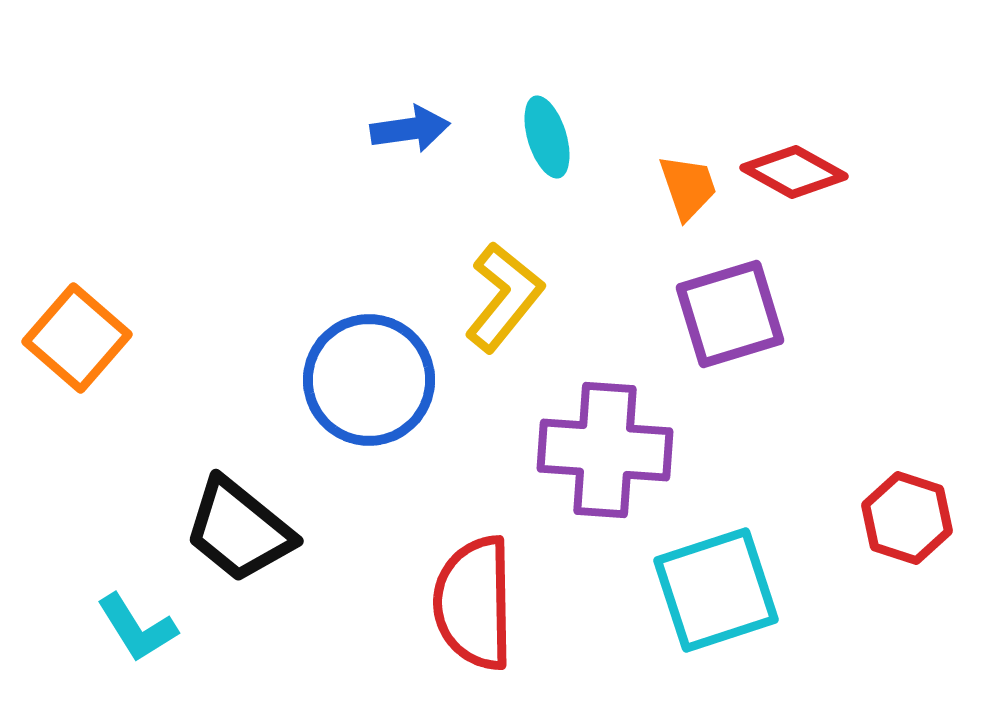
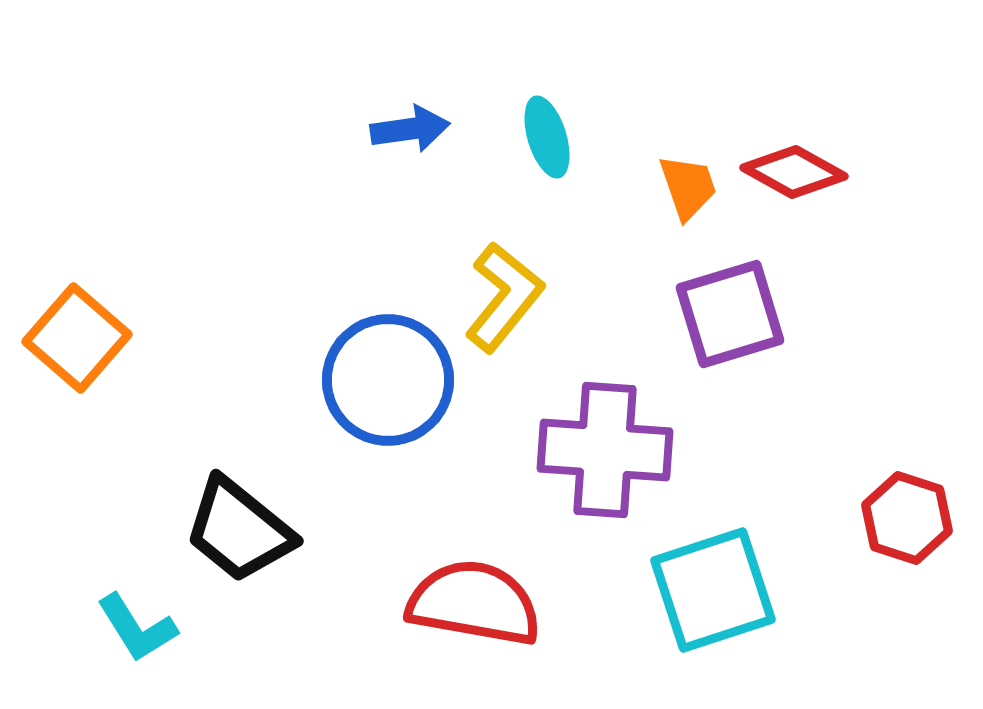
blue circle: moved 19 px right
cyan square: moved 3 px left
red semicircle: rotated 101 degrees clockwise
